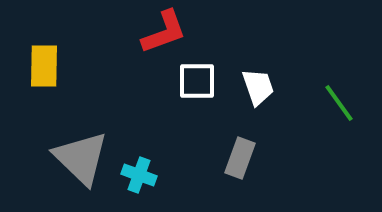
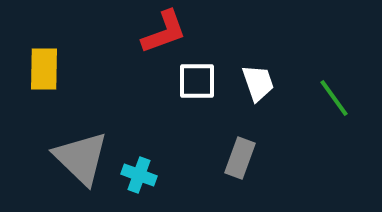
yellow rectangle: moved 3 px down
white trapezoid: moved 4 px up
green line: moved 5 px left, 5 px up
